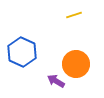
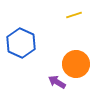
blue hexagon: moved 1 px left, 9 px up
purple arrow: moved 1 px right, 1 px down
